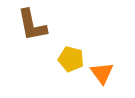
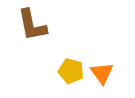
yellow pentagon: moved 12 px down
